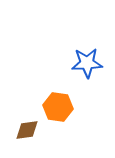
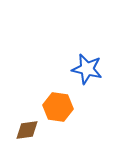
blue star: moved 6 px down; rotated 16 degrees clockwise
